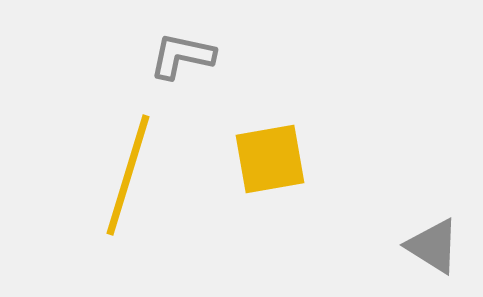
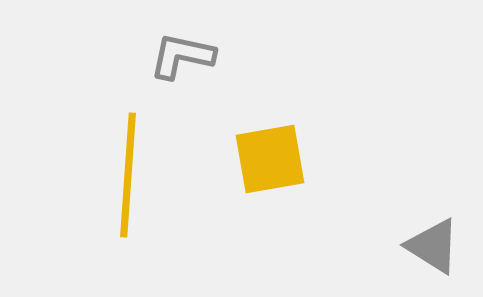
yellow line: rotated 13 degrees counterclockwise
